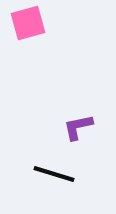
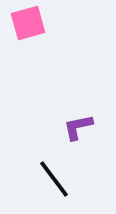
black line: moved 5 px down; rotated 36 degrees clockwise
